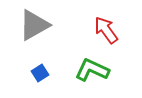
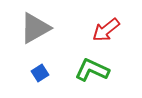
gray triangle: moved 1 px right, 3 px down
red arrow: rotated 92 degrees counterclockwise
